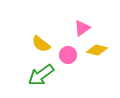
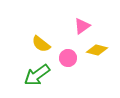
pink triangle: moved 2 px up
pink circle: moved 3 px down
green arrow: moved 4 px left
